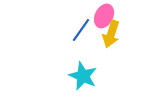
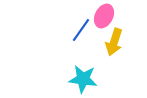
yellow arrow: moved 3 px right, 8 px down
cyan star: moved 3 px down; rotated 16 degrees counterclockwise
